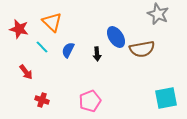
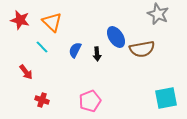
red star: moved 1 px right, 9 px up
blue semicircle: moved 7 px right
